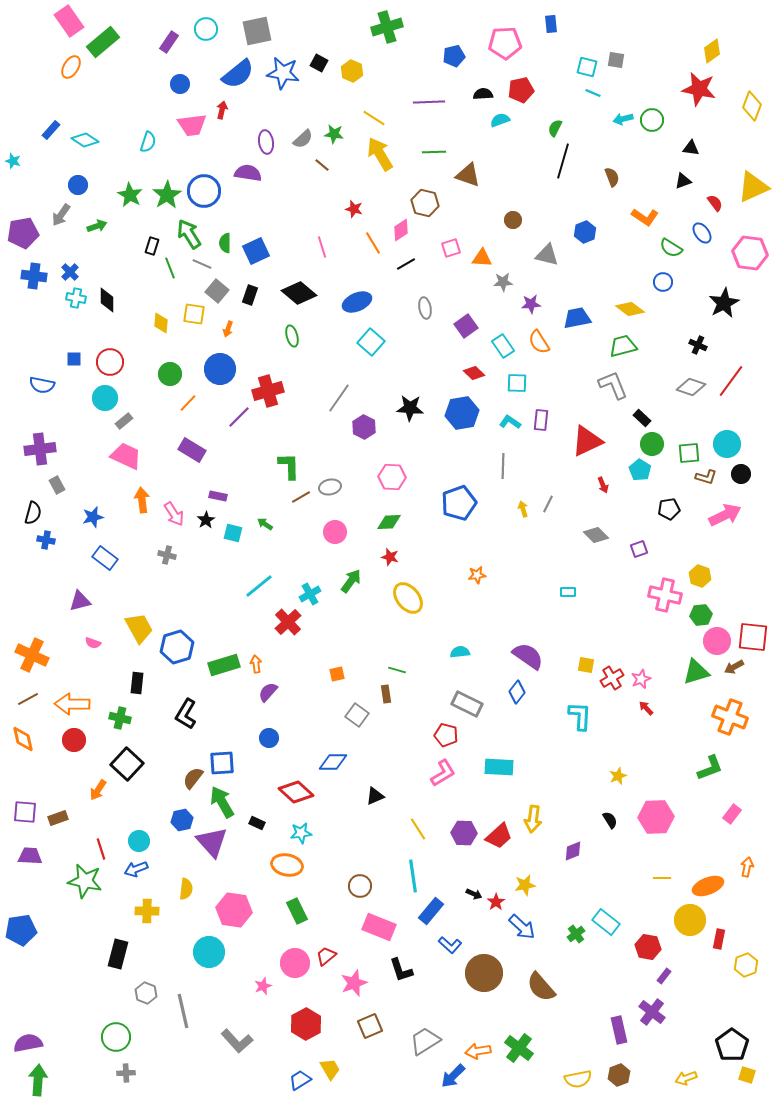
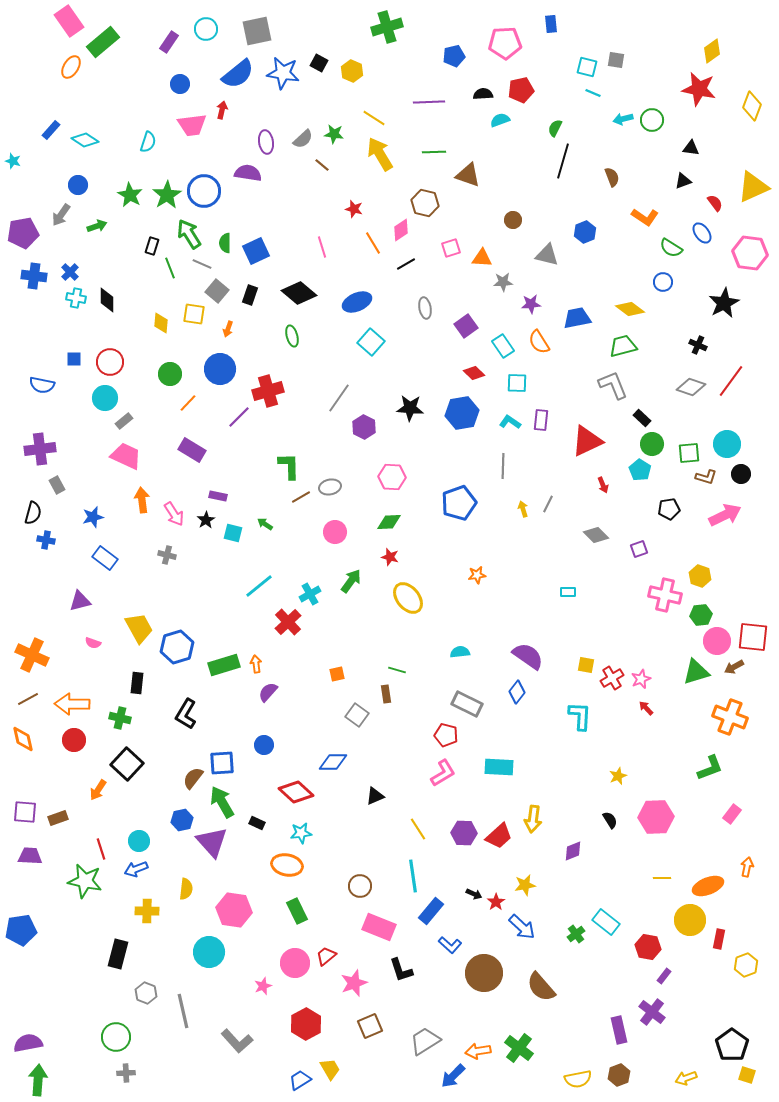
blue circle at (269, 738): moved 5 px left, 7 px down
